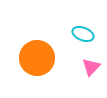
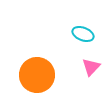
orange circle: moved 17 px down
